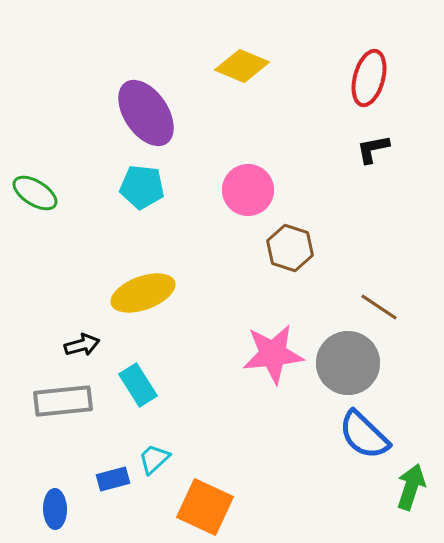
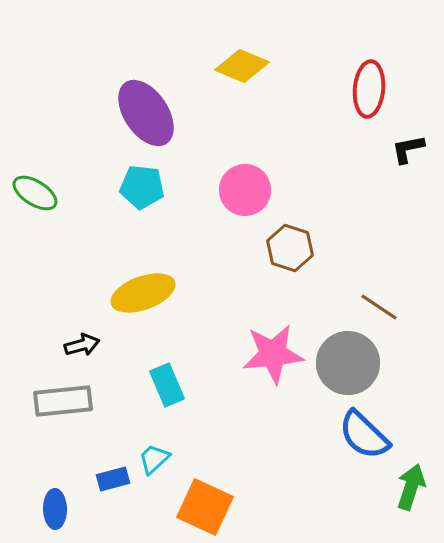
red ellipse: moved 11 px down; rotated 10 degrees counterclockwise
black L-shape: moved 35 px right
pink circle: moved 3 px left
cyan rectangle: moved 29 px right; rotated 9 degrees clockwise
